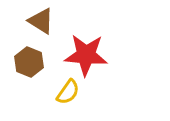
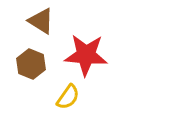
brown hexagon: moved 2 px right, 2 px down
yellow semicircle: moved 5 px down
